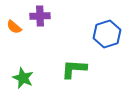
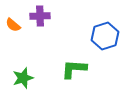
orange semicircle: moved 1 px left, 2 px up
blue hexagon: moved 2 px left, 2 px down
green star: rotated 30 degrees clockwise
